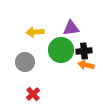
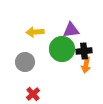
purple triangle: moved 2 px down
green circle: moved 1 px right, 1 px up
orange arrow: rotated 91 degrees counterclockwise
